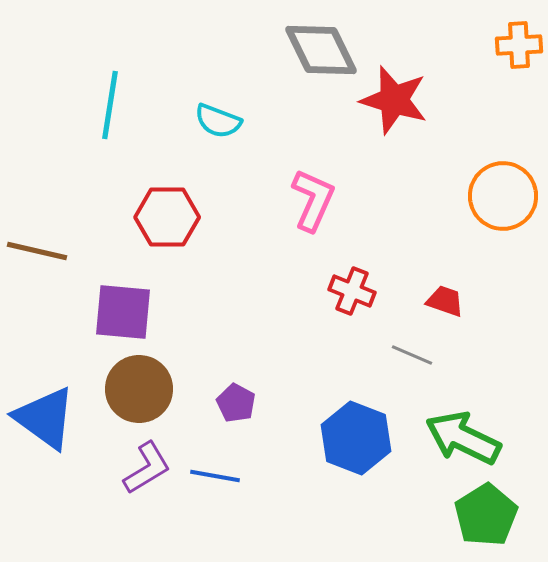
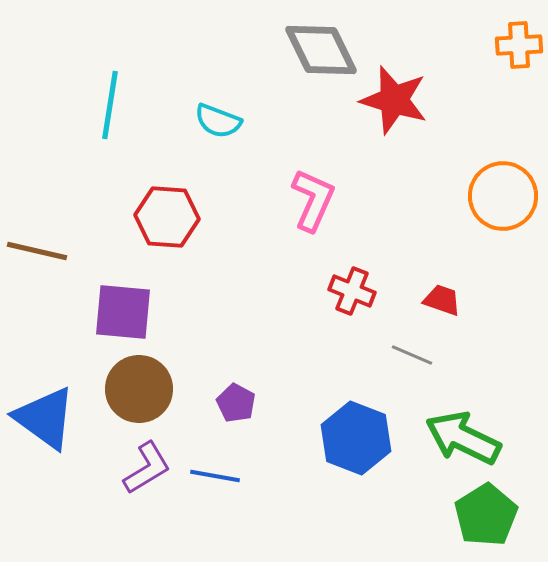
red hexagon: rotated 4 degrees clockwise
red trapezoid: moved 3 px left, 1 px up
